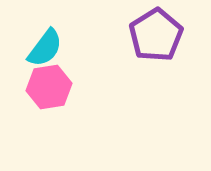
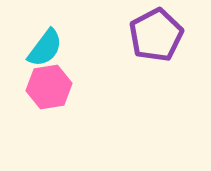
purple pentagon: rotated 4 degrees clockwise
